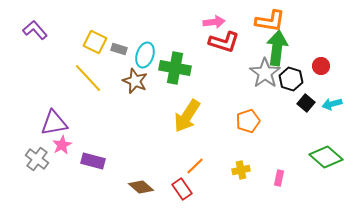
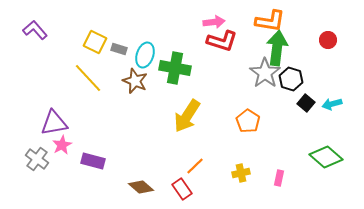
red L-shape: moved 2 px left, 1 px up
red circle: moved 7 px right, 26 px up
orange pentagon: rotated 20 degrees counterclockwise
yellow cross: moved 3 px down
